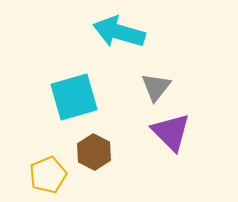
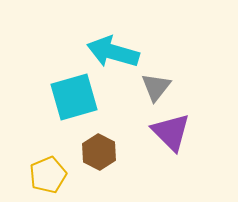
cyan arrow: moved 6 px left, 20 px down
brown hexagon: moved 5 px right
